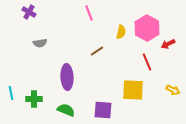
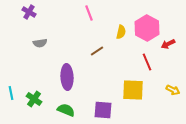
green cross: rotated 35 degrees clockwise
